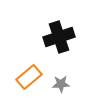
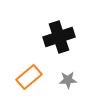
gray star: moved 7 px right, 4 px up
